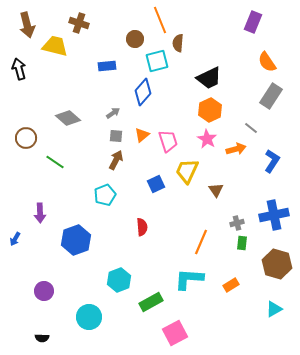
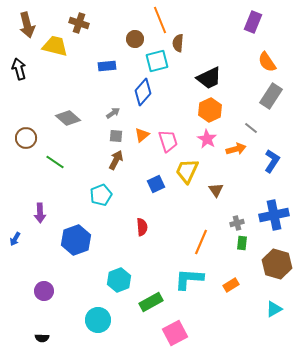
cyan pentagon at (105, 195): moved 4 px left
cyan circle at (89, 317): moved 9 px right, 3 px down
